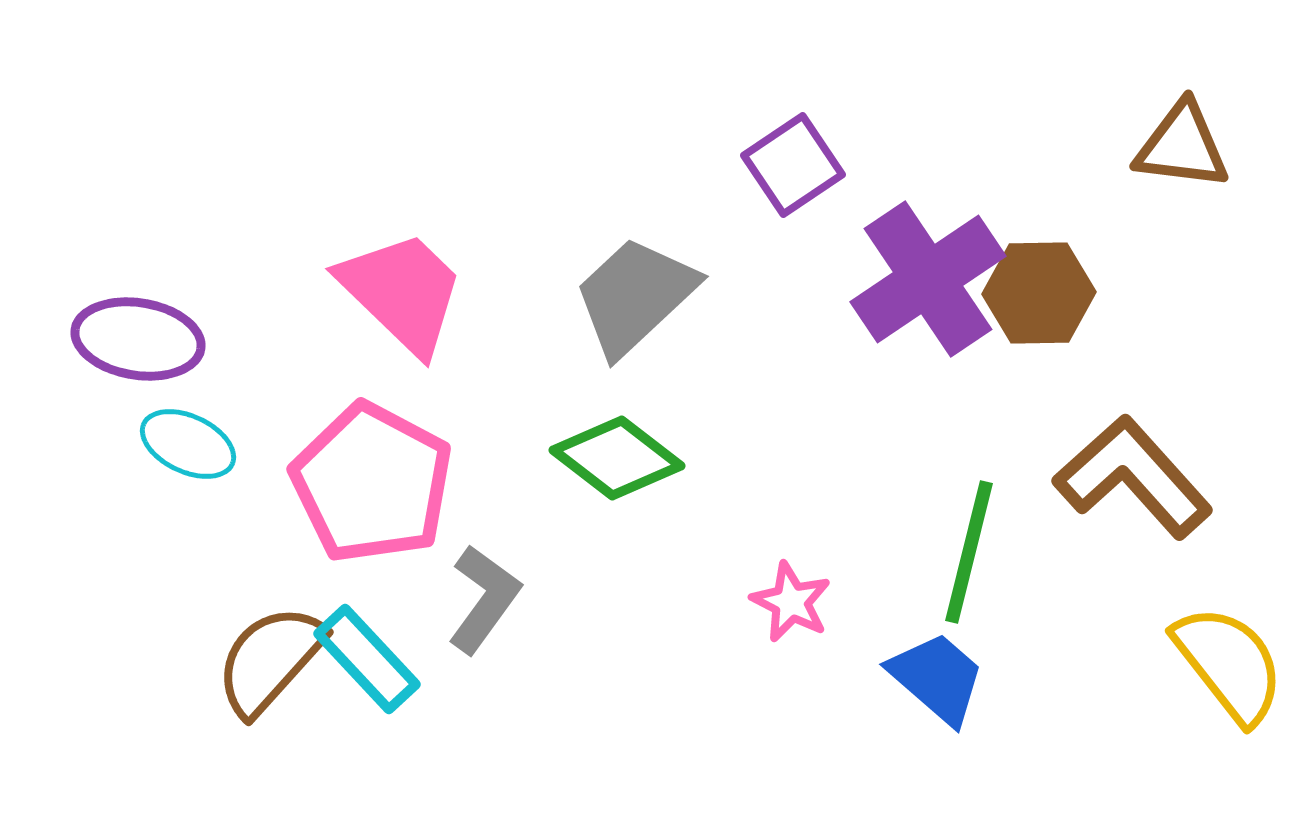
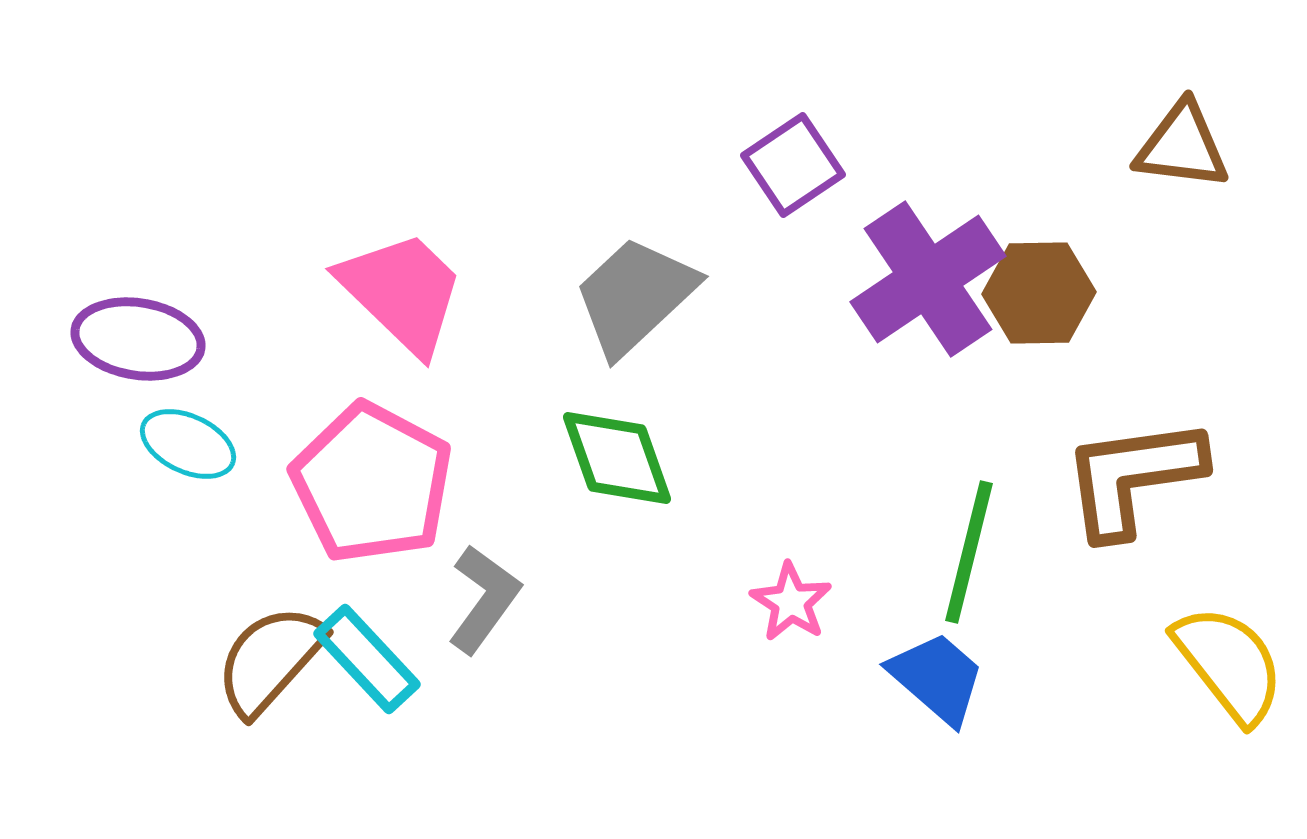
green diamond: rotated 33 degrees clockwise
brown L-shape: rotated 56 degrees counterclockwise
pink star: rotated 6 degrees clockwise
